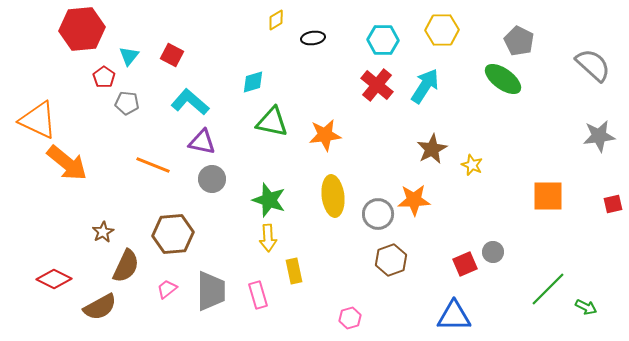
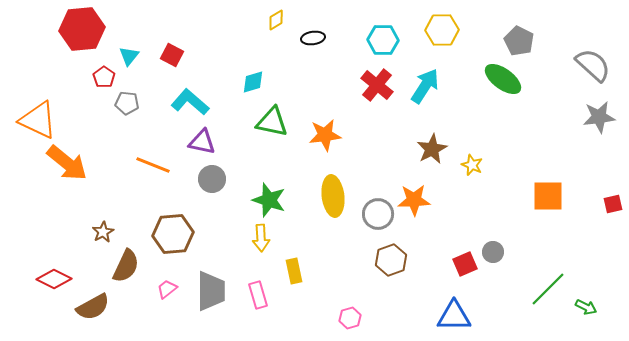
gray star at (599, 136): moved 19 px up
yellow arrow at (268, 238): moved 7 px left
brown semicircle at (100, 307): moved 7 px left
